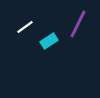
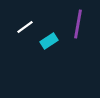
purple line: rotated 16 degrees counterclockwise
